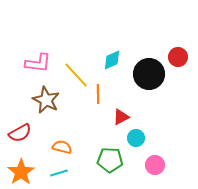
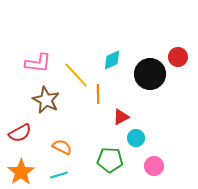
black circle: moved 1 px right
orange semicircle: rotated 12 degrees clockwise
pink circle: moved 1 px left, 1 px down
cyan line: moved 2 px down
